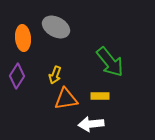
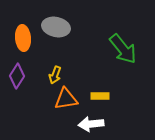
gray ellipse: rotated 16 degrees counterclockwise
green arrow: moved 13 px right, 13 px up
